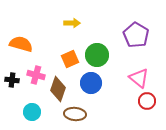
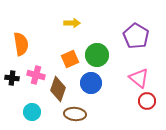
purple pentagon: moved 1 px down
orange semicircle: rotated 65 degrees clockwise
black cross: moved 2 px up
